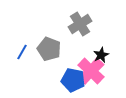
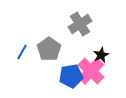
gray pentagon: rotated 15 degrees clockwise
blue pentagon: moved 2 px left, 4 px up; rotated 20 degrees counterclockwise
